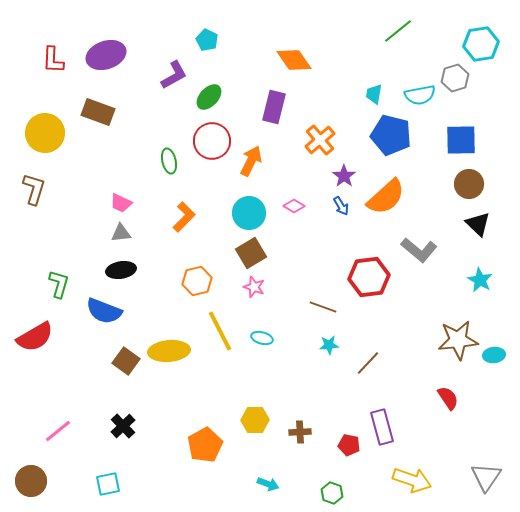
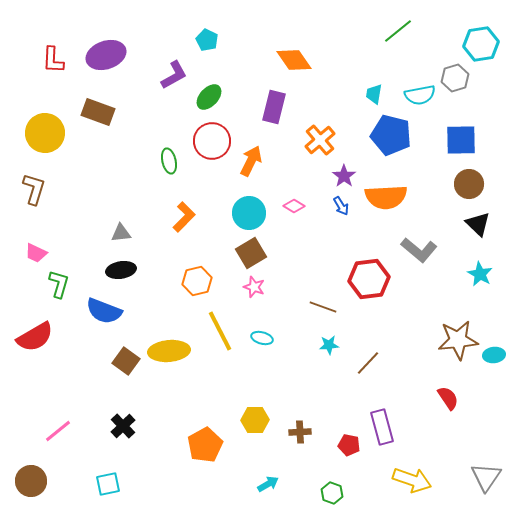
orange semicircle at (386, 197): rotated 39 degrees clockwise
pink trapezoid at (121, 203): moved 85 px left, 50 px down
red hexagon at (369, 277): moved 2 px down
cyan star at (480, 280): moved 6 px up
cyan arrow at (268, 484): rotated 50 degrees counterclockwise
